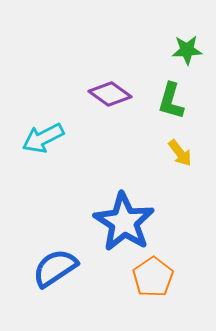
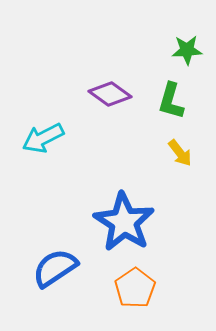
orange pentagon: moved 18 px left, 11 px down
